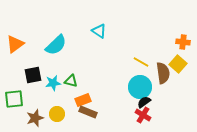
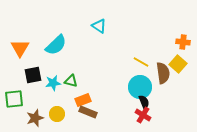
cyan triangle: moved 5 px up
orange triangle: moved 5 px right, 4 px down; rotated 24 degrees counterclockwise
black semicircle: rotated 104 degrees clockwise
